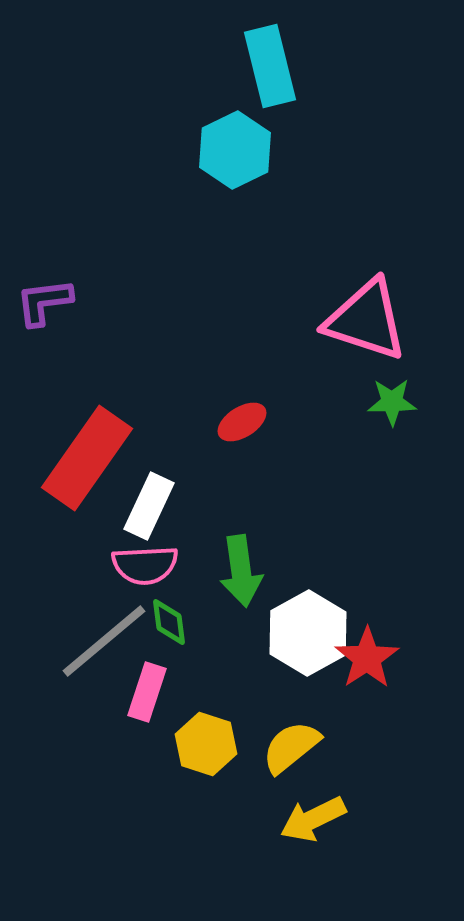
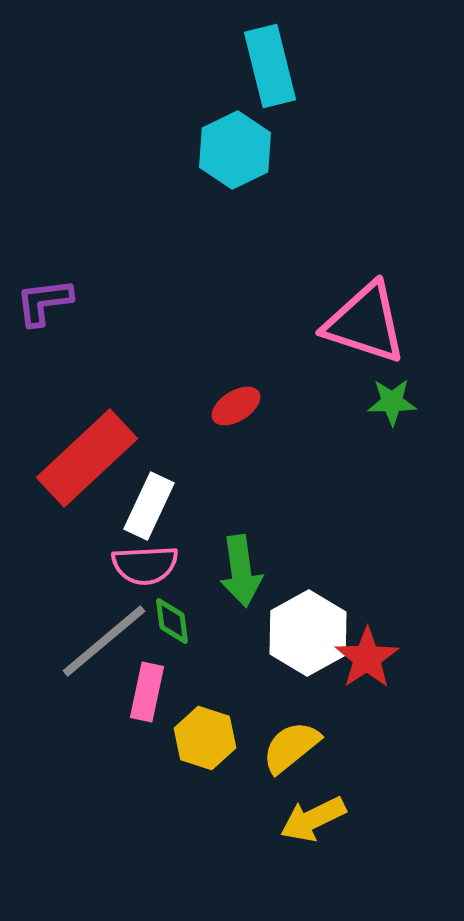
pink triangle: moved 1 px left, 3 px down
red ellipse: moved 6 px left, 16 px up
red rectangle: rotated 12 degrees clockwise
green diamond: moved 3 px right, 1 px up
pink rectangle: rotated 6 degrees counterclockwise
yellow hexagon: moved 1 px left, 6 px up
